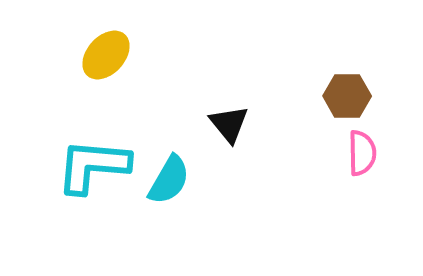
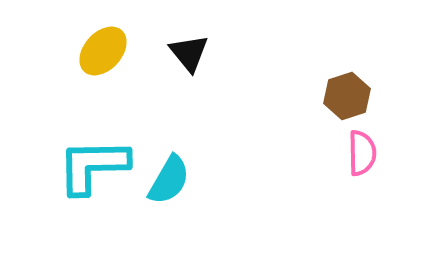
yellow ellipse: moved 3 px left, 4 px up
brown hexagon: rotated 18 degrees counterclockwise
black triangle: moved 40 px left, 71 px up
cyan L-shape: rotated 6 degrees counterclockwise
